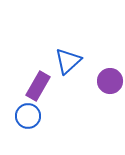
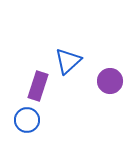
purple rectangle: rotated 12 degrees counterclockwise
blue circle: moved 1 px left, 4 px down
